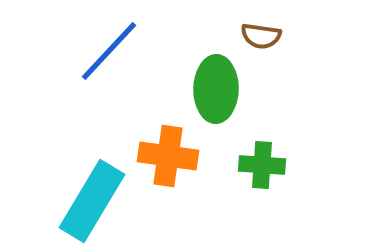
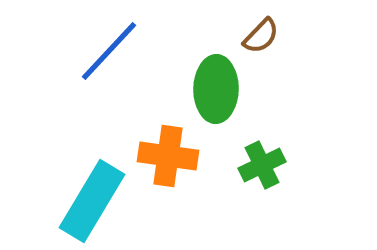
brown semicircle: rotated 54 degrees counterclockwise
green cross: rotated 30 degrees counterclockwise
